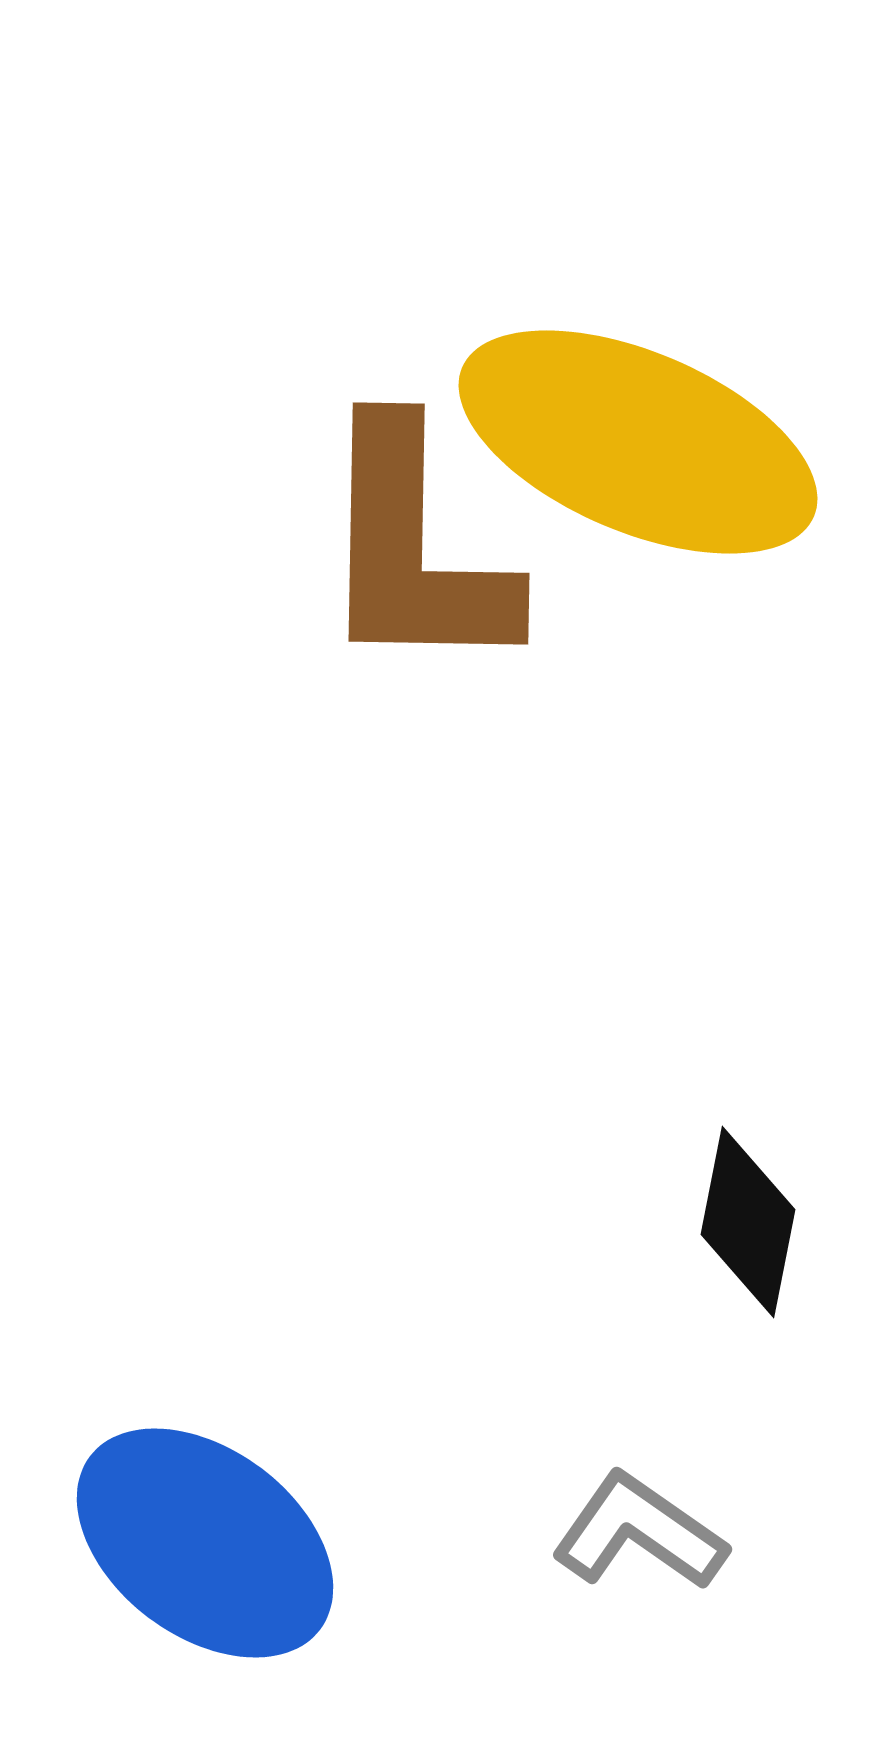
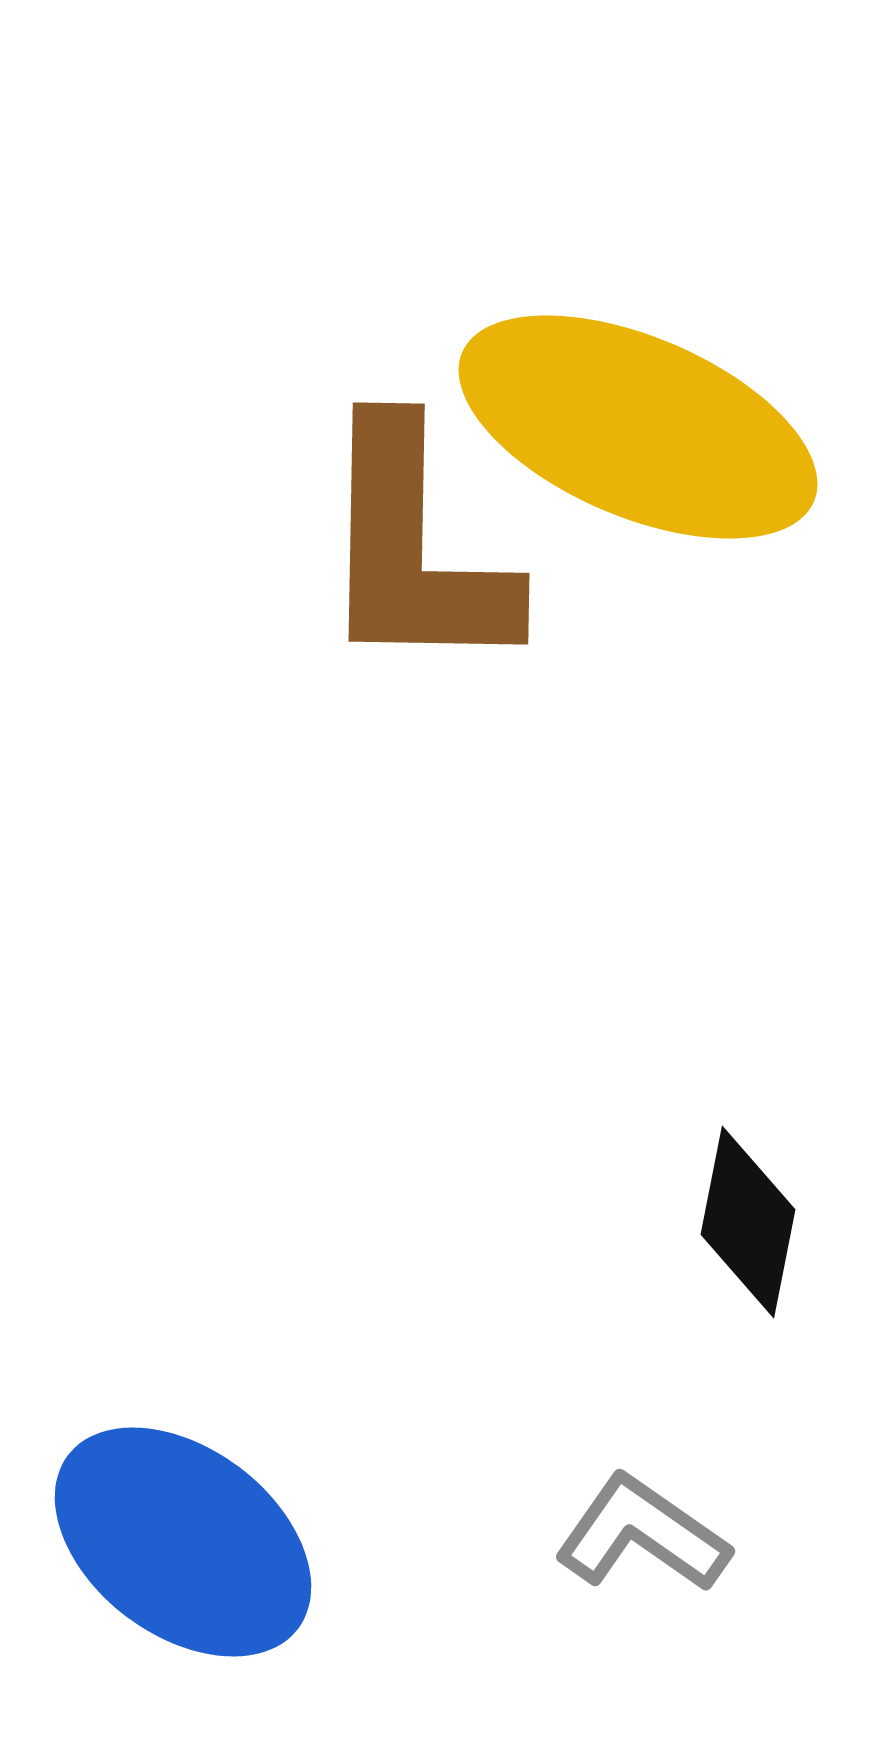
yellow ellipse: moved 15 px up
gray L-shape: moved 3 px right, 2 px down
blue ellipse: moved 22 px left, 1 px up
